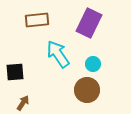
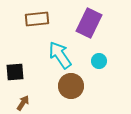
brown rectangle: moved 1 px up
cyan arrow: moved 2 px right, 1 px down
cyan circle: moved 6 px right, 3 px up
brown circle: moved 16 px left, 4 px up
